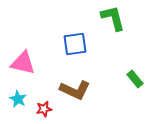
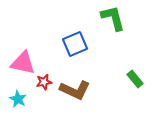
blue square: rotated 15 degrees counterclockwise
red star: moved 27 px up
